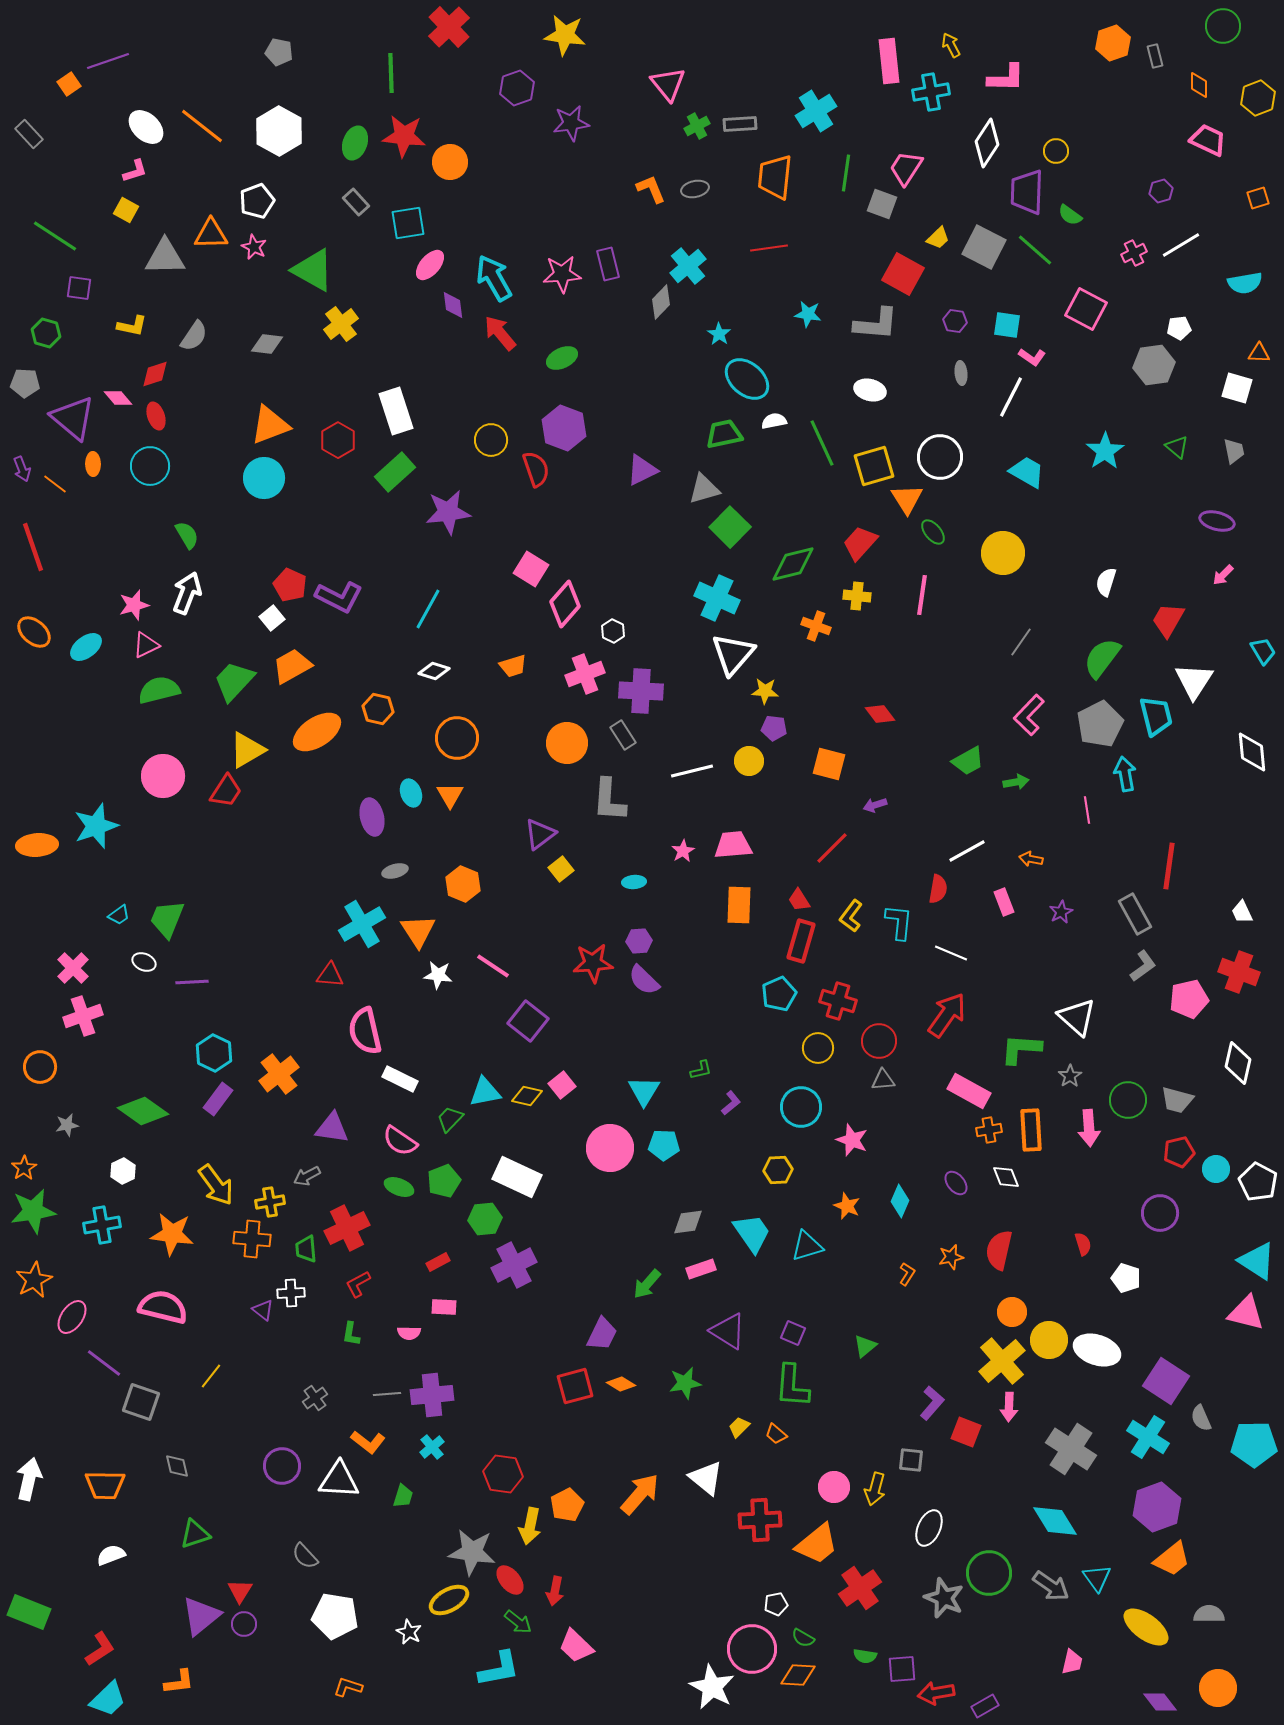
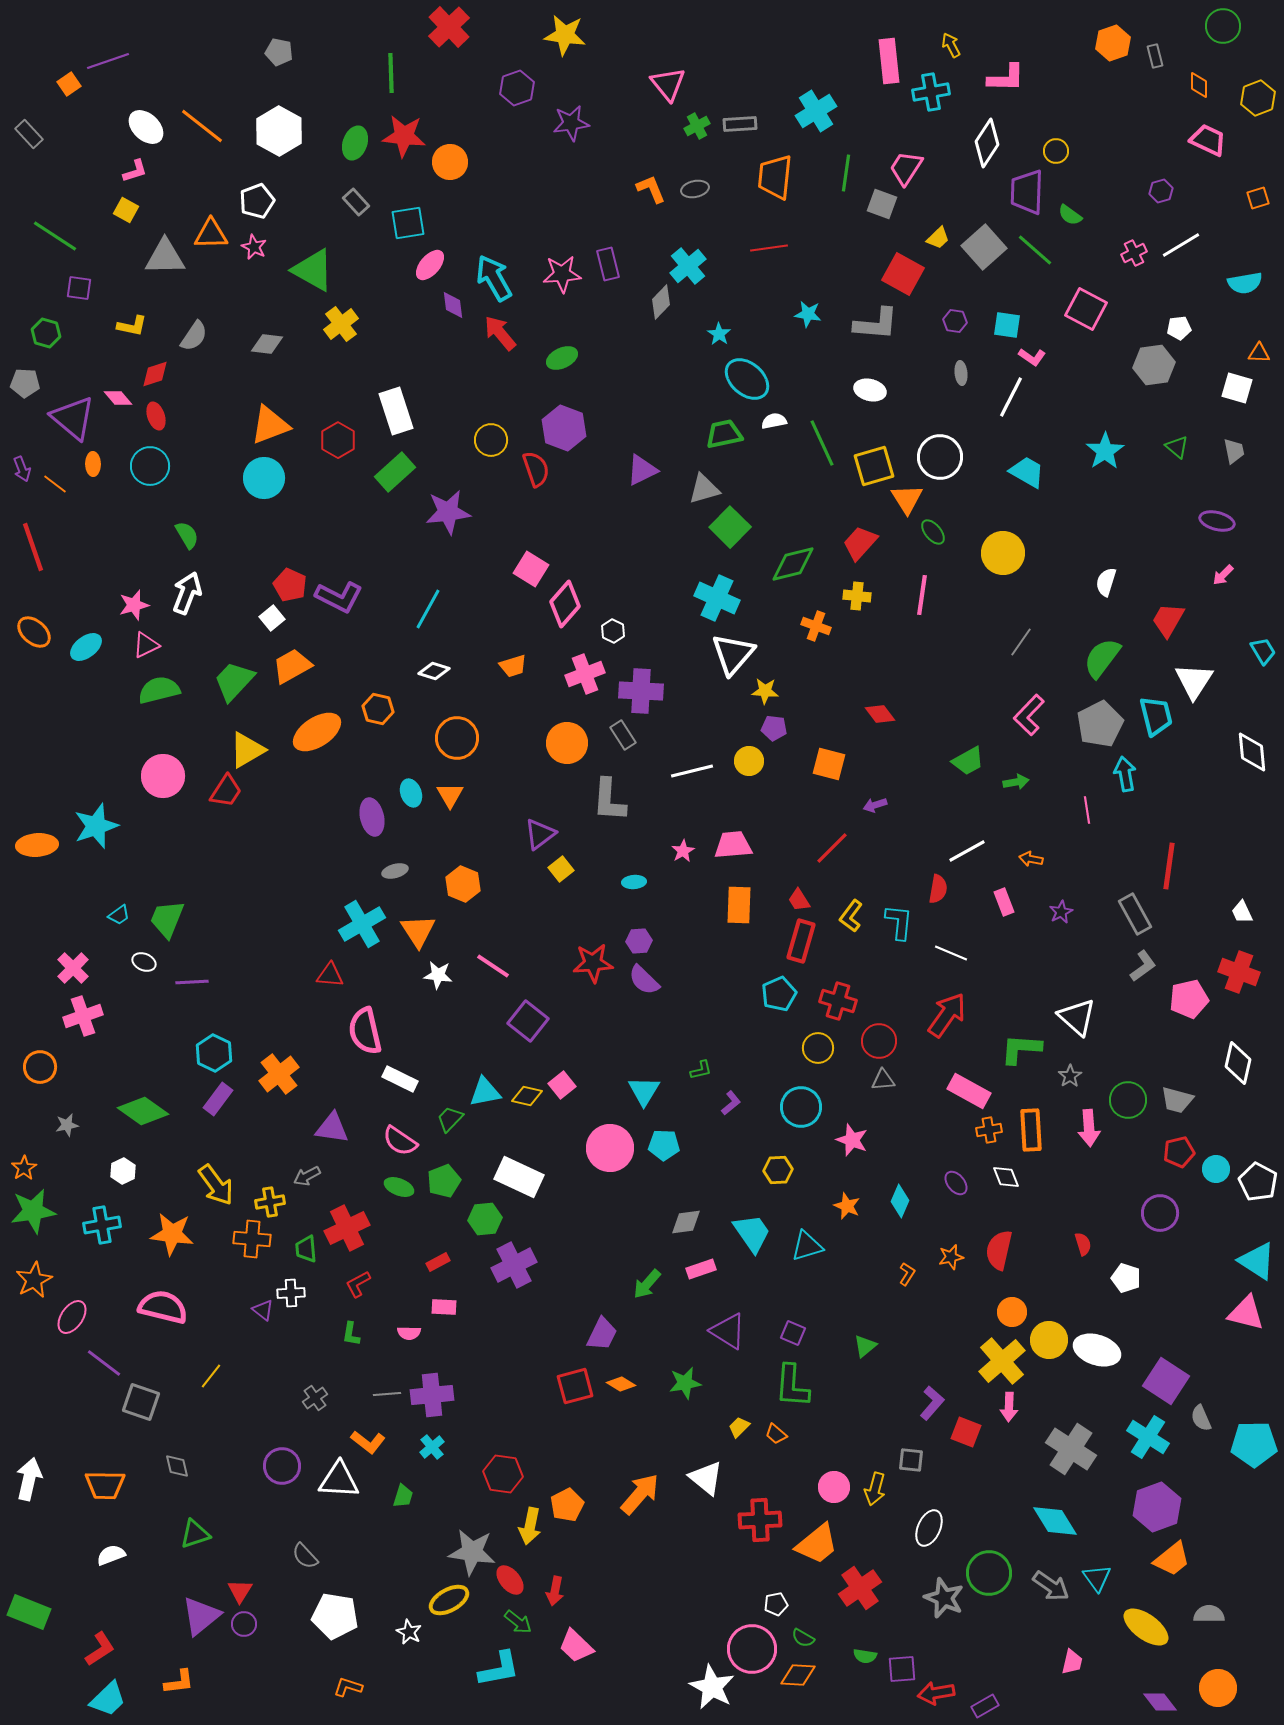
gray square at (984, 247): rotated 21 degrees clockwise
white rectangle at (517, 1177): moved 2 px right
gray diamond at (688, 1222): moved 2 px left
